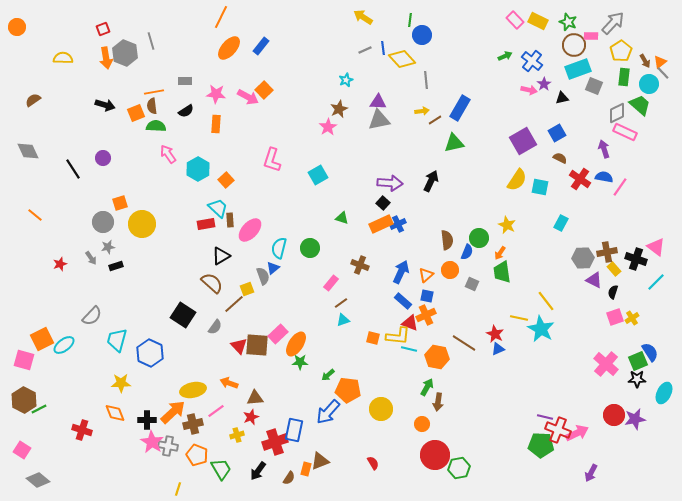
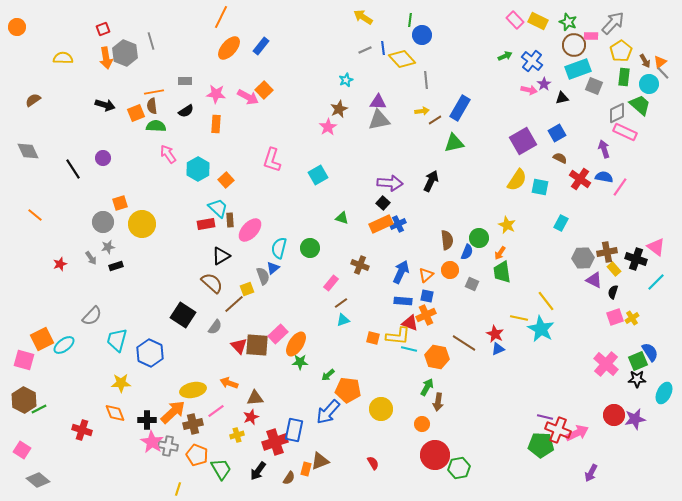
blue rectangle at (403, 301): rotated 36 degrees counterclockwise
